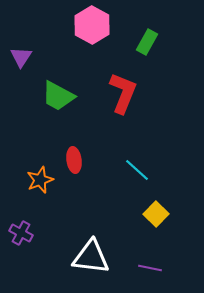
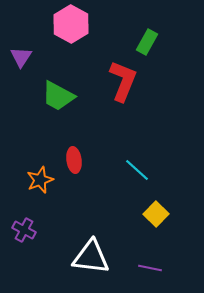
pink hexagon: moved 21 px left, 1 px up
red L-shape: moved 12 px up
purple cross: moved 3 px right, 3 px up
